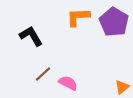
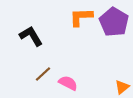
orange L-shape: moved 3 px right
